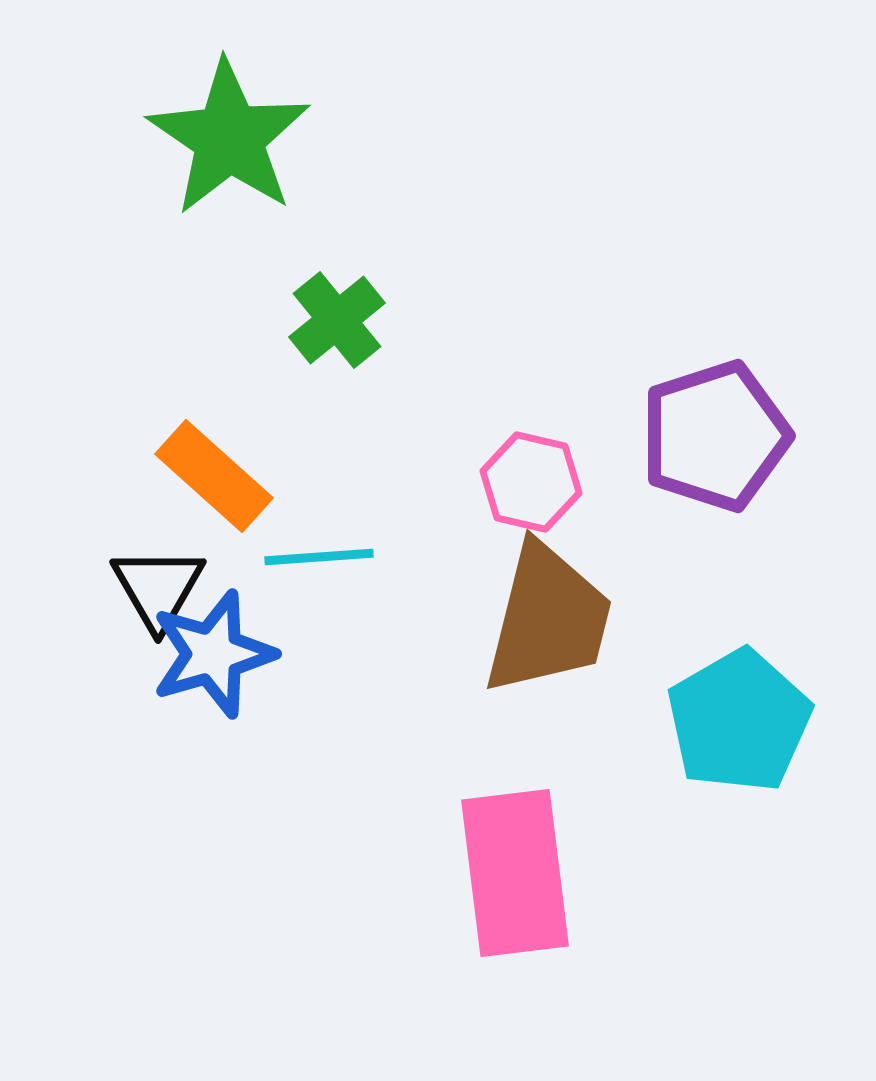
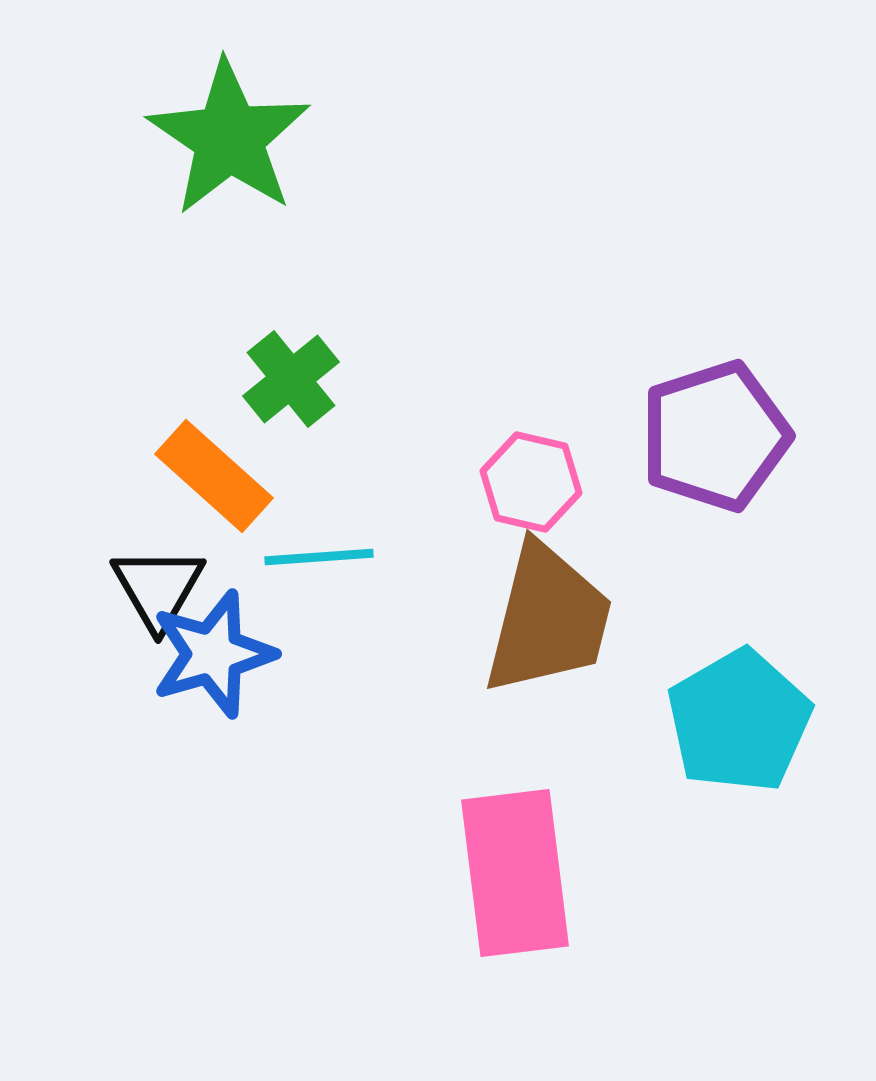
green cross: moved 46 px left, 59 px down
